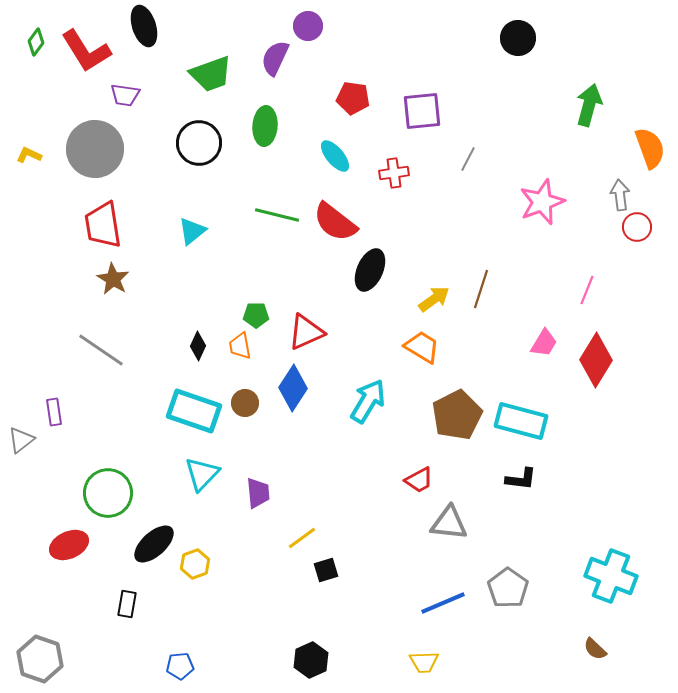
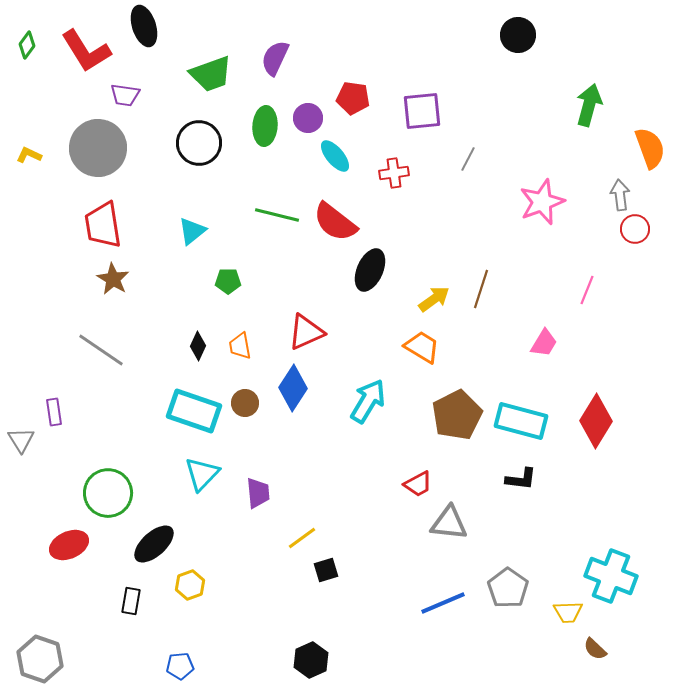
purple circle at (308, 26): moved 92 px down
black circle at (518, 38): moved 3 px up
green diamond at (36, 42): moved 9 px left, 3 px down
gray circle at (95, 149): moved 3 px right, 1 px up
red circle at (637, 227): moved 2 px left, 2 px down
green pentagon at (256, 315): moved 28 px left, 34 px up
red diamond at (596, 360): moved 61 px down
gray triangle at (21, 440): rotated 24 degrees counterclockwise
red trapezoid at (419, 480): moved 1 px left, 4 px down
yellow hexagon at (195, 564): moved 5 px left, 21 px down
black rectangle at (127, 604): moved 4 px right, 3 px up
yellow trapezoid at (424, 662): moved 144 px right, 50 px up
